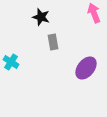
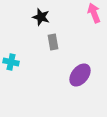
cyan cross: rotated 21 degrees counterclockwise
purple ellipse: moved 6 px left, 7 px down
